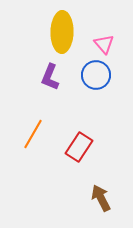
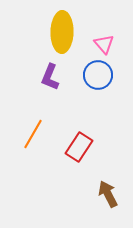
blue circle: moved 2 px right
brown arrow: moved 7 px right, 4 px up
